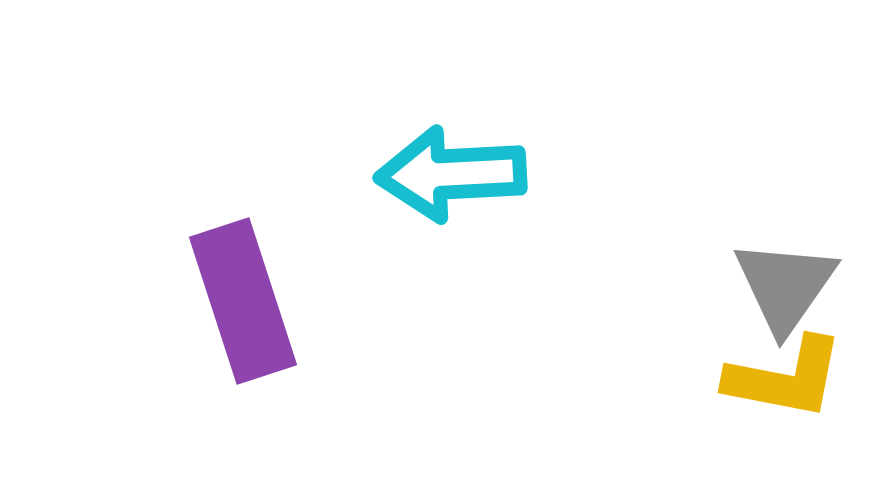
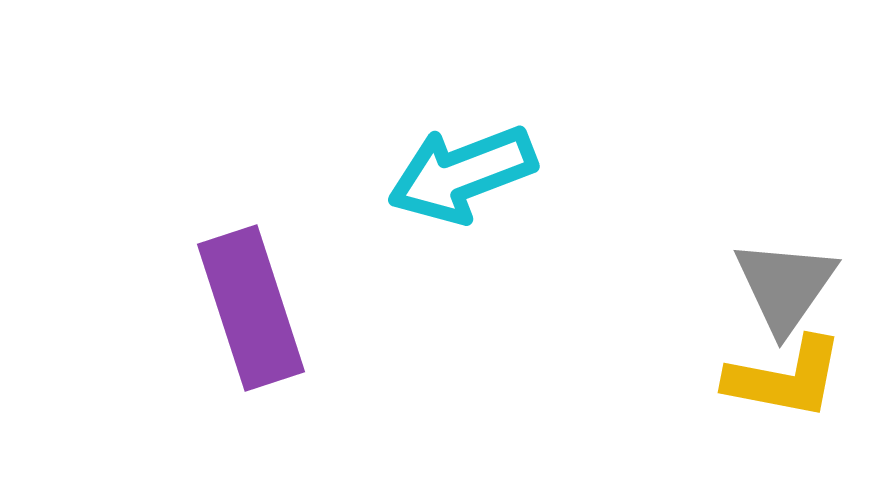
cyan arrow: moved 11 px right; rotated 18 degrees counterclockwise
purple rectangle: moved 8 px right, 7 px down
